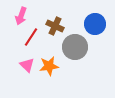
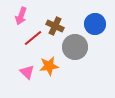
red line: moved 2 px right, 1 px down; rotated 18 degrees clockwise
pink triangle: moved 7 px down
